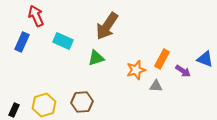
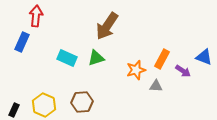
red arrow: rotated 30 degrees clockwise
cyan rectangle: moved 4 px right, 17 px down
blue triangle: moved 1 px left, 2 px up
yellow hexagon: rotated 20 degrees counterclockwise
